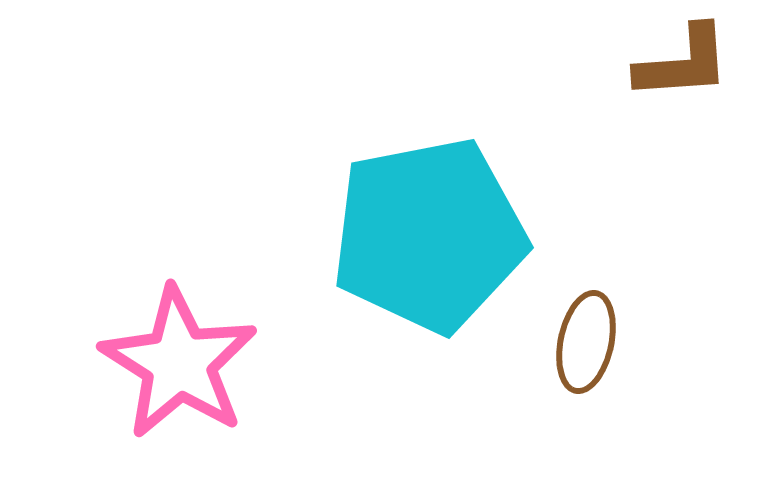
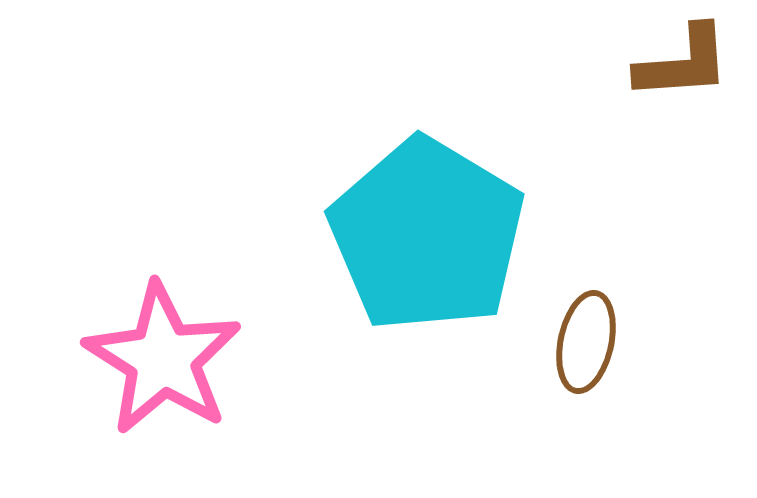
cyan pentagon: moved 2 px left; rotated 30 degrees counterclockwise
pink star: moved 16 px left, 4 px up
